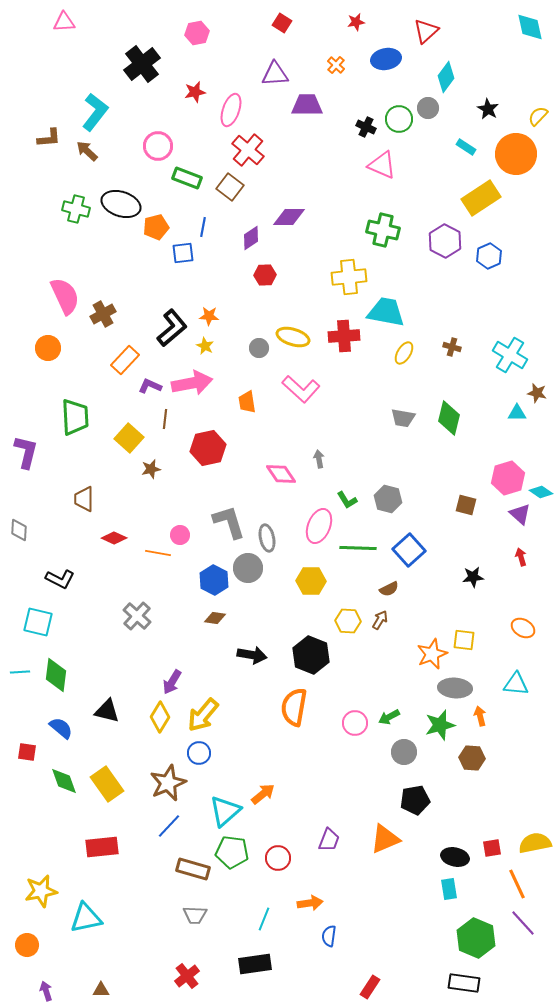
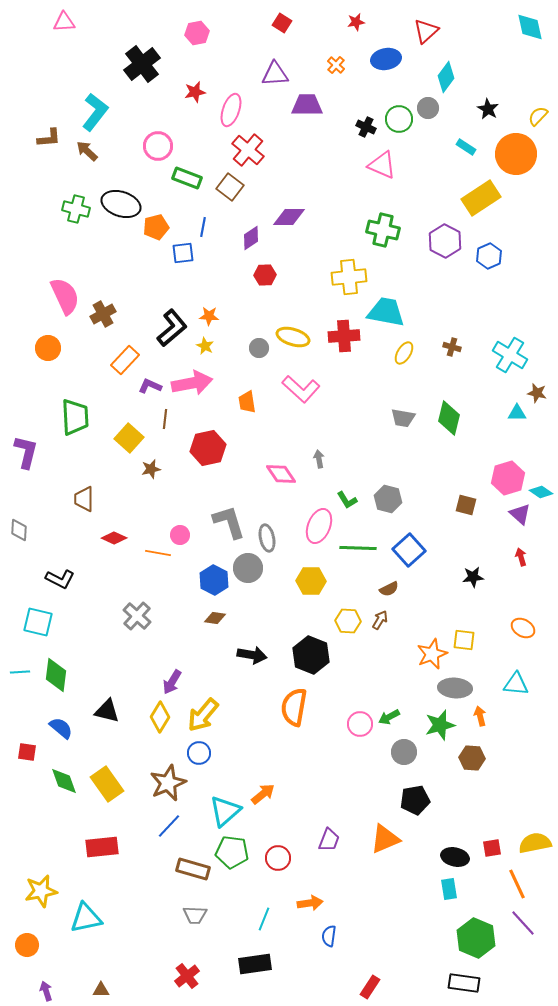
pink circle at (355, 723): moved 5 px right, 1 px down
